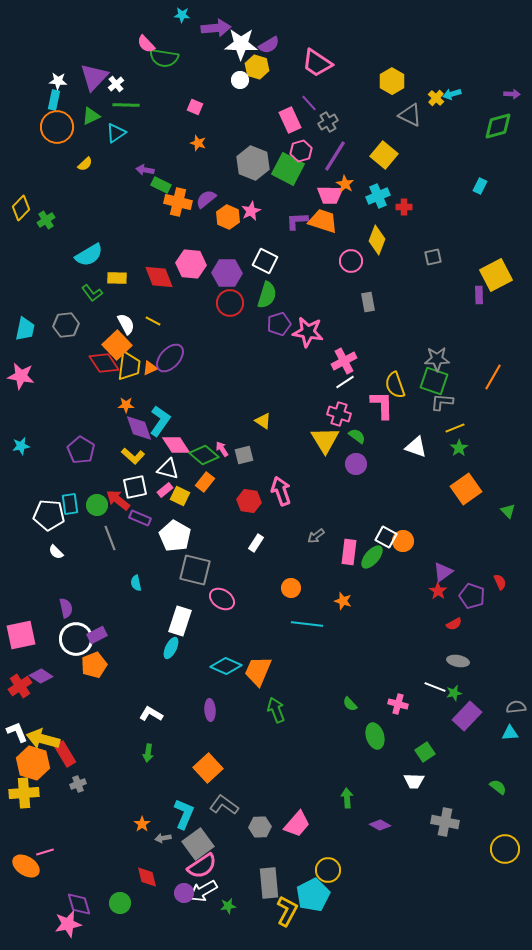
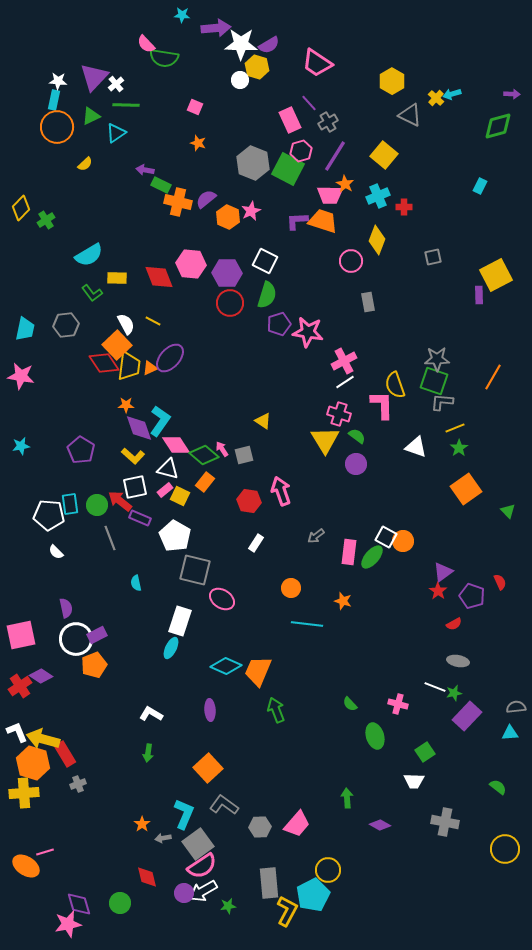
red arrow at (118, 500): moved 2 px right, 1 px down
